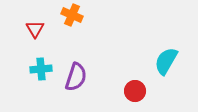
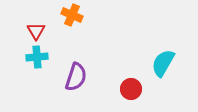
red triangle: moved 1 px right, 2 px down
cyan semicircle: moved 3 px left, 2 px down
cyan cross: moved 4 px left, 12 px up
red circle: moved 4 px left, 2 px up
